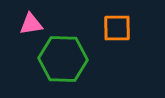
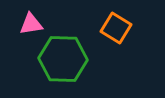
orange square: moved 1 px left; rotated 32 degrees clockwise
